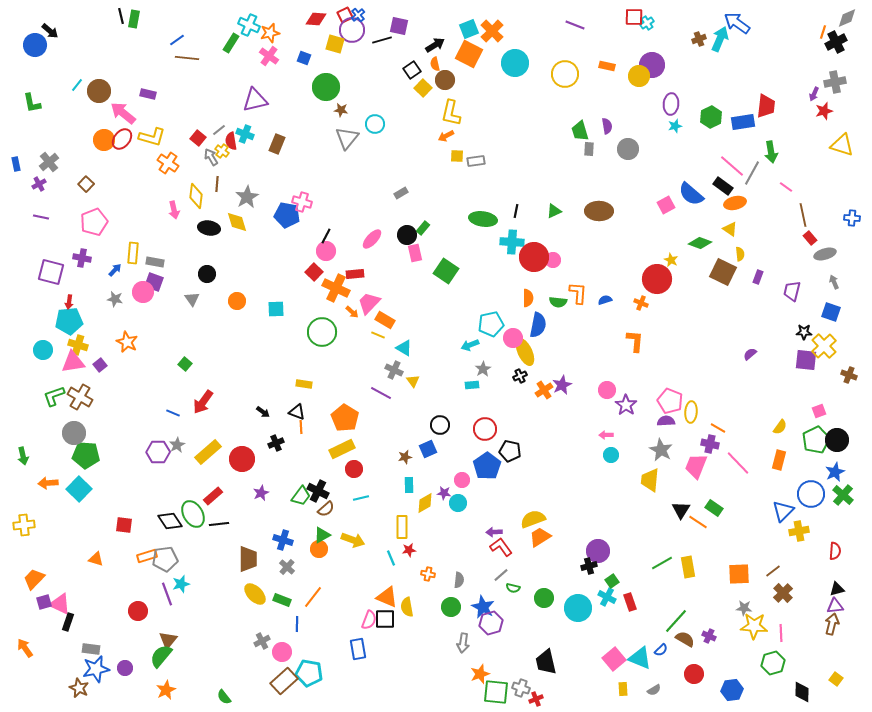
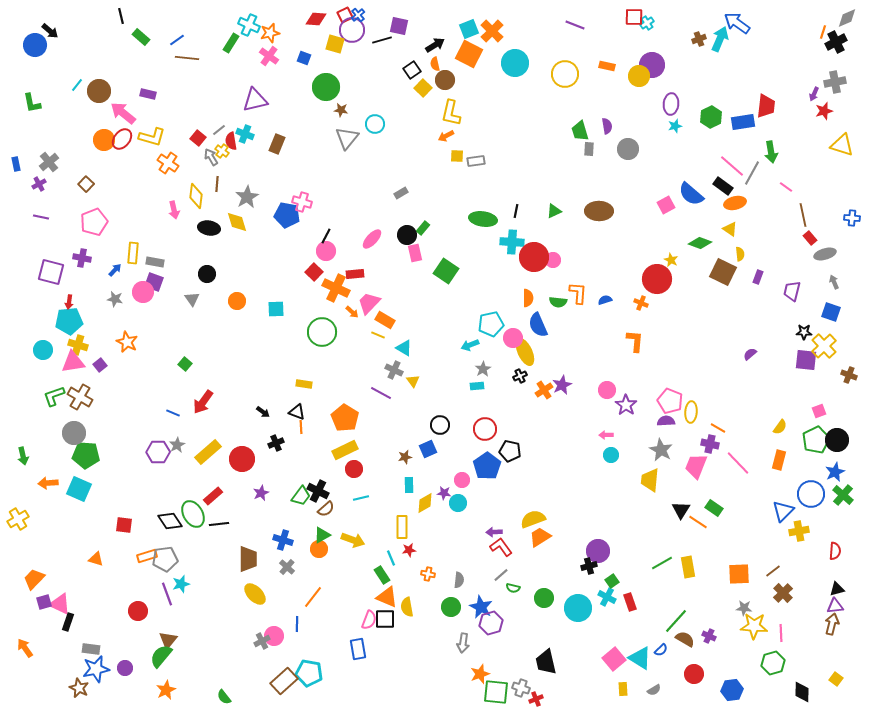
green rectangle at (134, 19): moved 7 px right, 18 px down; rotated 60 degrees counterclockwise
blue semicircle at (538, 325): rotated 145 degrees clockwise
cyan rectangle at (472, 385): moved 5 px right, 1 px down
yellow rectangle at (342, 449): moved 3 px right, 1 px down
cyan square at (79, 489): rotated 20 degrees counterclockwise
yellow cross at (24, 525): moved 6 px left, 6 px up; rotated 25 degrees counterclockwise
green rectangle at (282, 600): moved 100 px right, 25 px up; rotated 36 degrees clockwise
blue star at (483, 607): moved 2 px left
pink circle at (282, 652): moved 8 px left, 16 px up
cyan triangle at (640, 658): rotated 10 degrees clockwise
